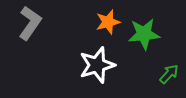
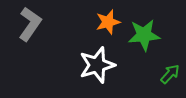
gray L-shape: moved 1 px down
green star: moved 1 px down
green arrow: moved 1 px right
